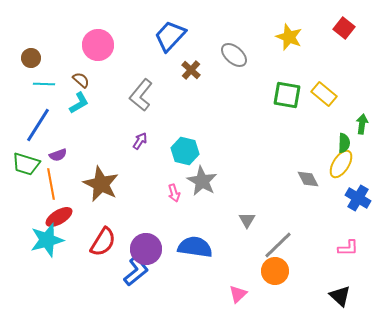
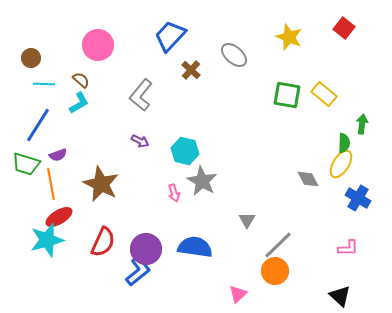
purple arrow: rotated 84 degrees clockwise
red semicircle: rotated 8 degrees counterclockwise
blue L-shape: moved 2 px right
